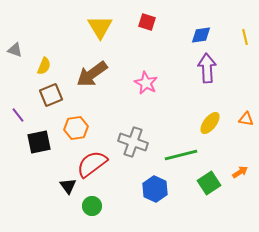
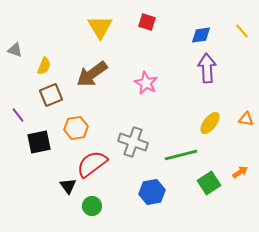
yellow line: moved 3 px left, 6 px up; rotated 28 degrees counterclockwise
blue hexagon: moved 3 px left, 3 px down; rotated 25 degrees clockwise
